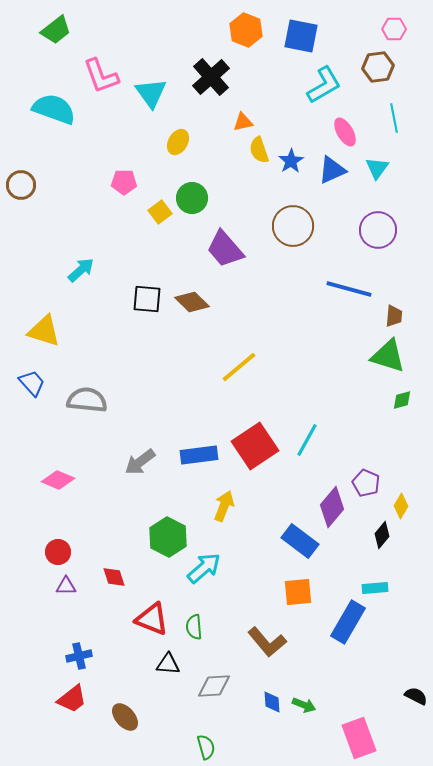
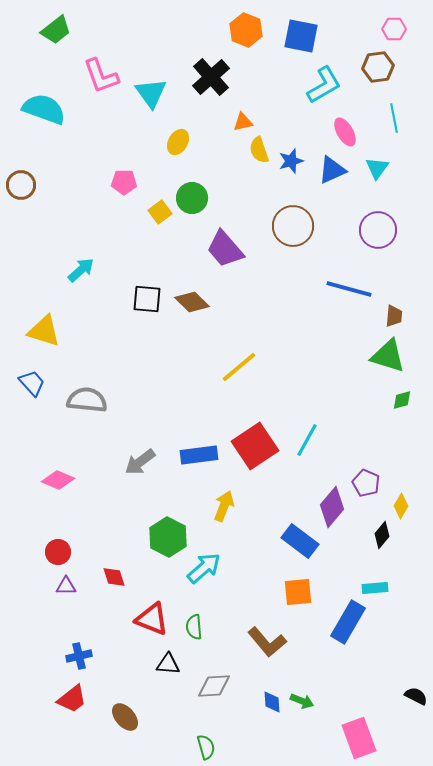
cyan semicircle at (54, 109): moved 10 px left
blue star at (291, 161): rotated 15 degrees clockwise
green arrow at (304, 705): moved 2 px left, 4 px up
